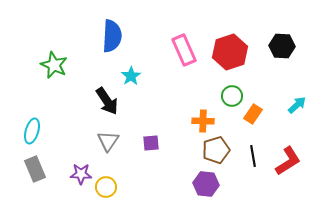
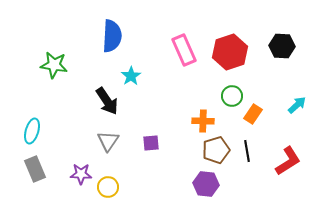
green star: rotated 16 degrees counterclockwise
black line: moved 6 px left, 5 px up
yellow circle: moved 2 px right
